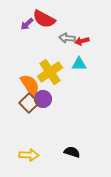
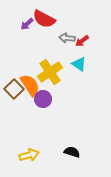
red arrow: rotated 24 degrees counterclockwise
cyan triangle: rotated 35 degrees clockwise
brown square: moved 15 px left, 14 px up
yellow arrow: rotated 18 degrees counterclockwise
